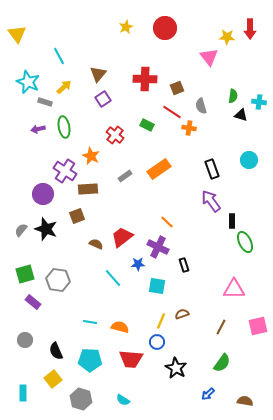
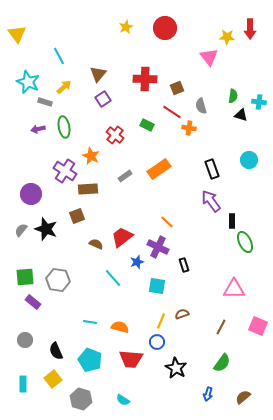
purple circle at (43, 194): moved 12 px left
blue star at (138, 264): moved 1 px left, 2 px up; rotated 16 degrees counterclockwise
green square at (25, 274): moved 3 px down; rotated 12 degrees clockwise
pink square at (258, 326): rotated 36 degrees clockwise
cyan pentagon at (90, 360): rotated 20 degrees clockwise
cyan rectangle at (23, 393): moved 9 px up
blue arrow at (208, 394): rotated 32 degrees counterclockwise
brown semicircle at (245, 401): moved 2 px left, 4 px up; rotated 49 degrees counterclockwise
